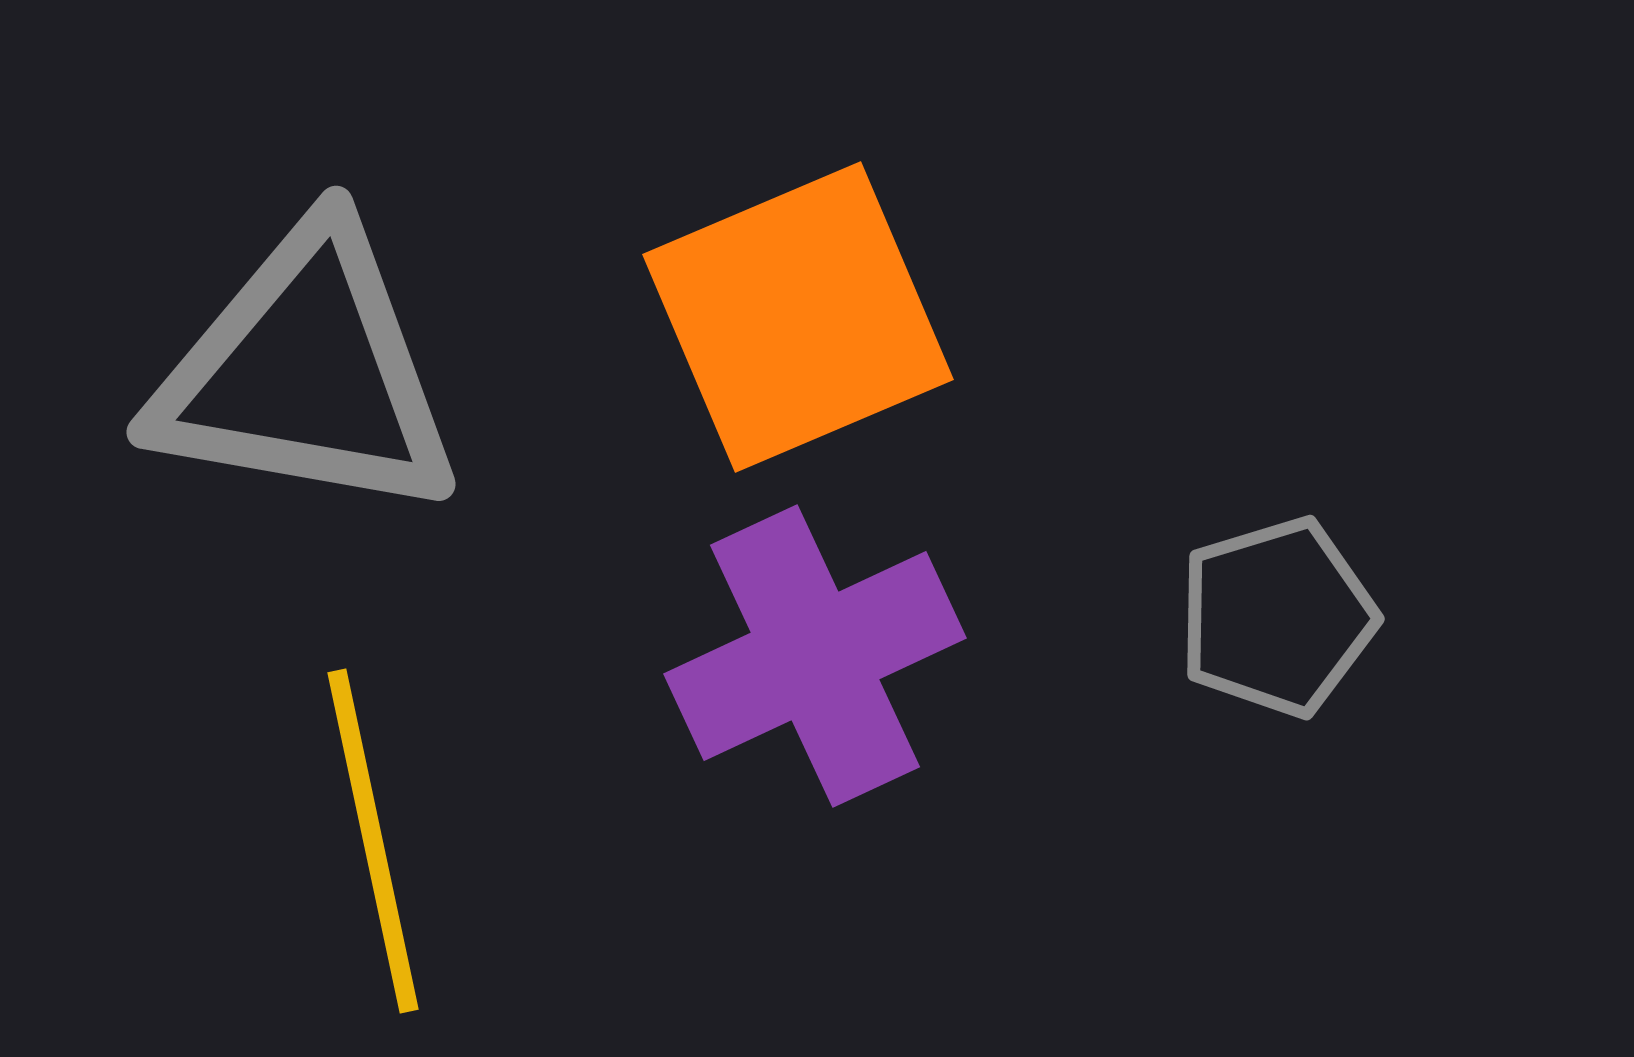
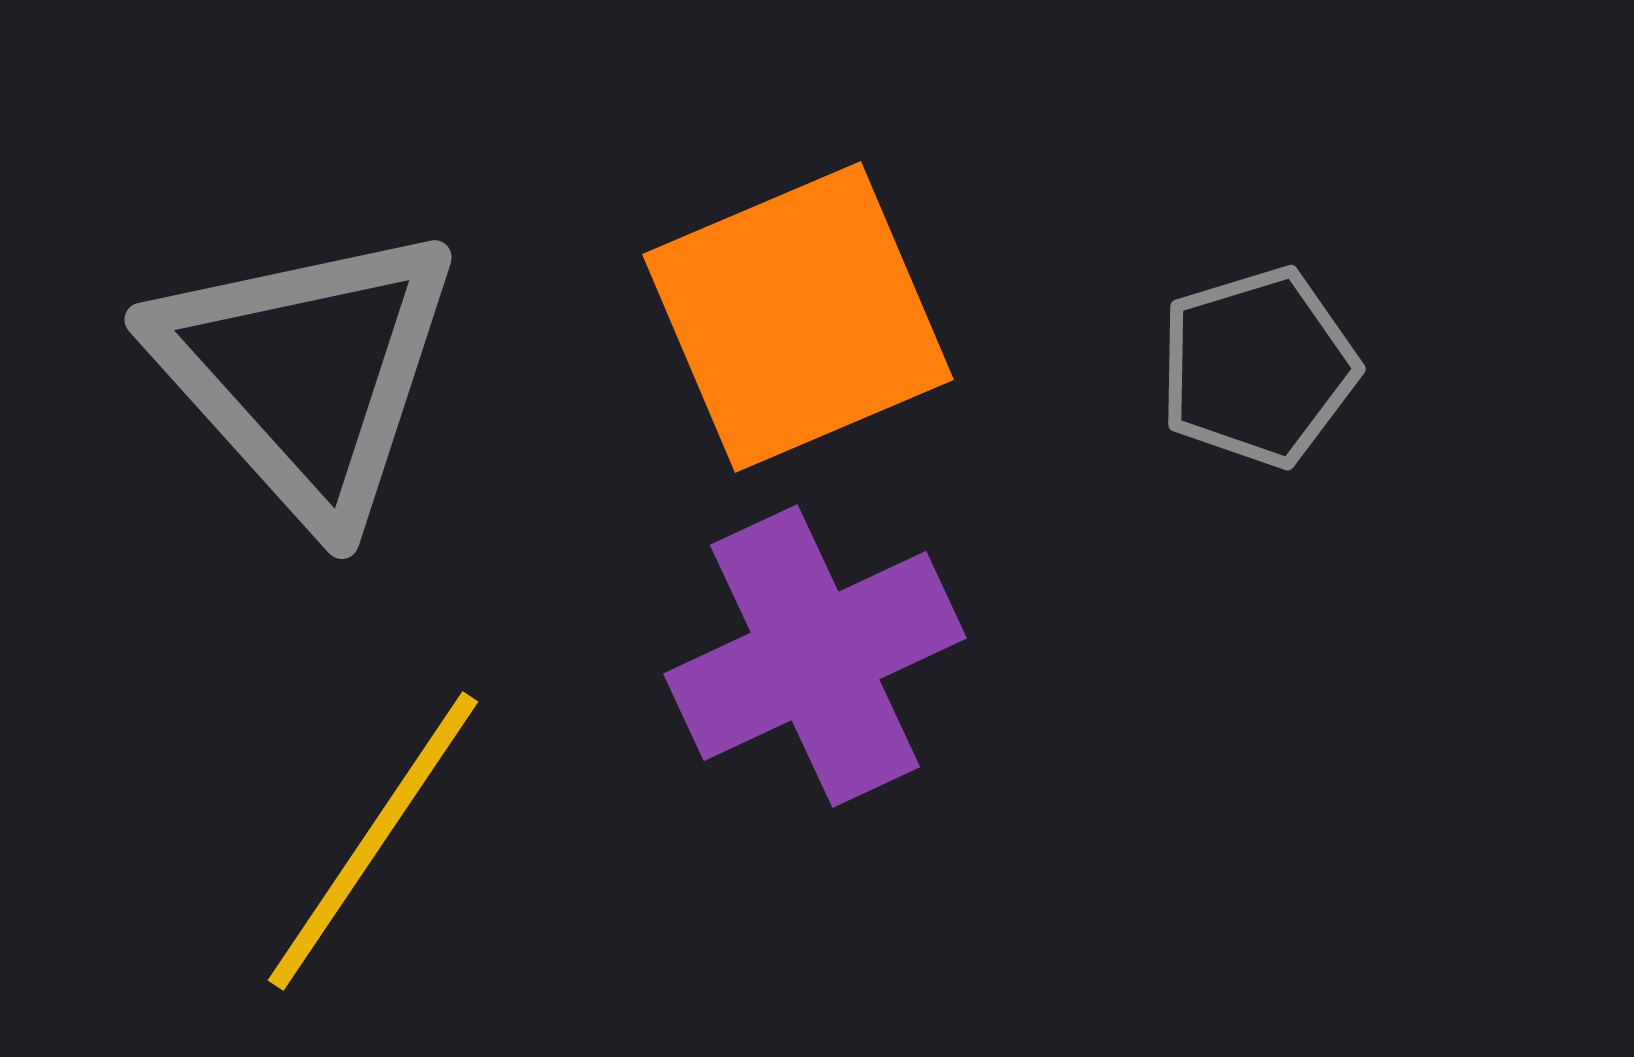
gray triangle: rotated 38 degrees clockwise
gray pentagon: moved 19 px left, 250 px up
yellow line: rotated 46 degrees clockwise
